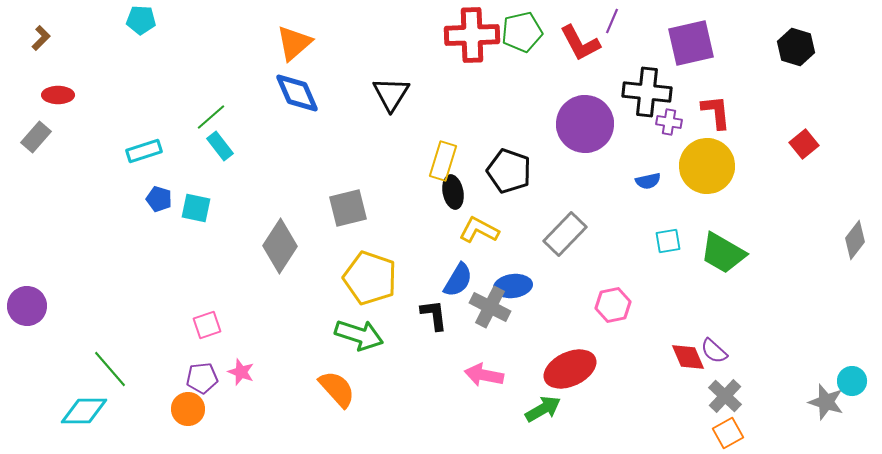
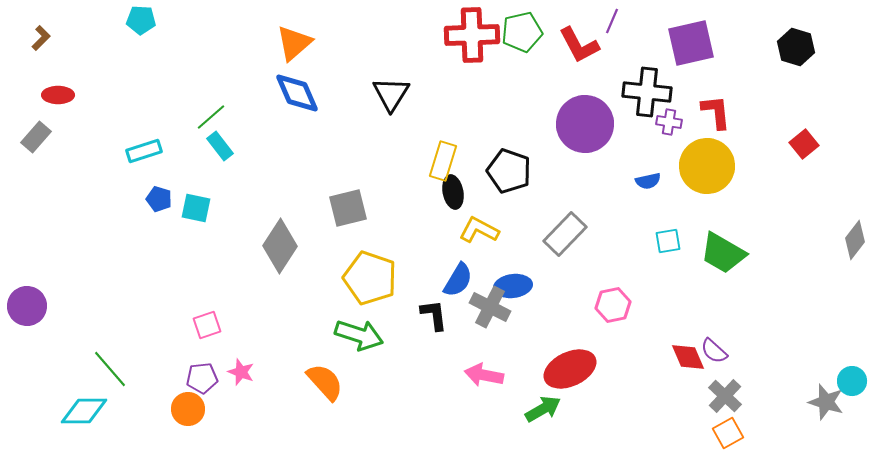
red L-shape at (580, 43): moved 1 px left, 2 px down
orange semicircle at (337, 389): moved 12 px left, 7 px up
